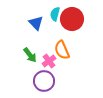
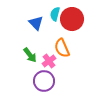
orange semicircle: moved 2 px up
